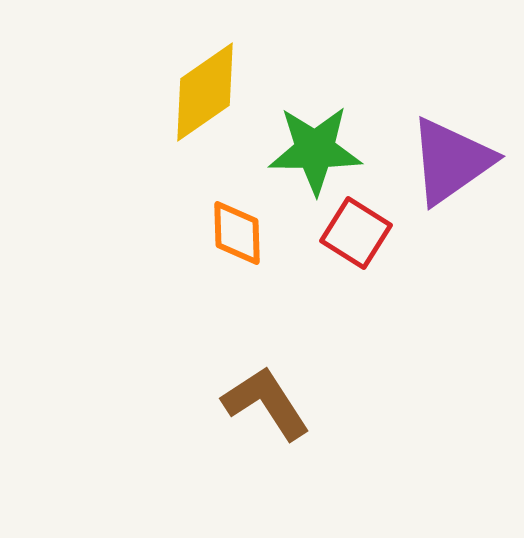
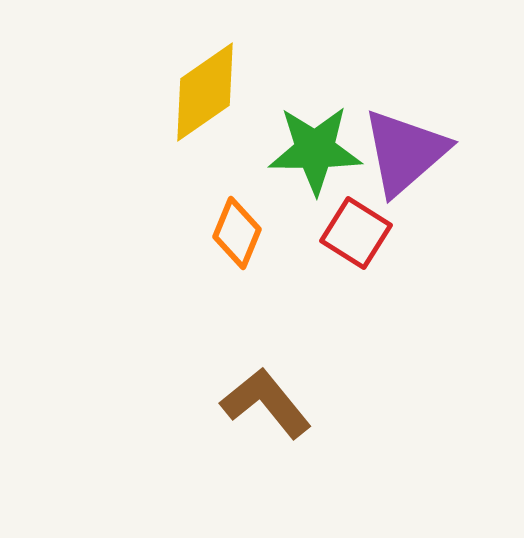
purple triangle: moved 46 px left, 9 px up; rotated 6 degrees counterclockwise
orange diamond: rotated 24 degrees clockwise
brown L-shape: rotated 6 degrees counterclockwise
